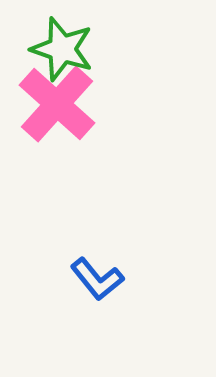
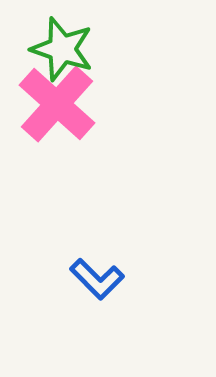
blue L-shape: rotated 6 degrees counterclockwise
